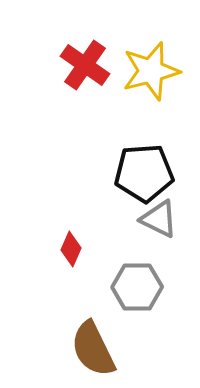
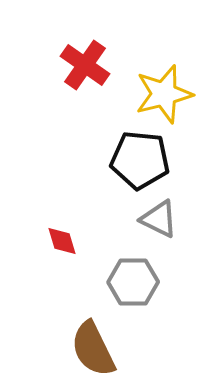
yellow star: moved 13 px right, 23 px down
black pentagon: moved 4 px left, 13 px up; rotated 10 degrees clockwise
red diamond: moved 9 px left, 8 px up; rotated 40 degrees counterclockwise
gray hexagon: moved 4 px left, 5 px up
